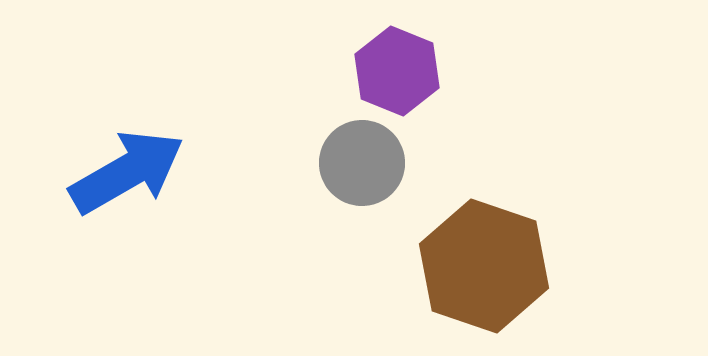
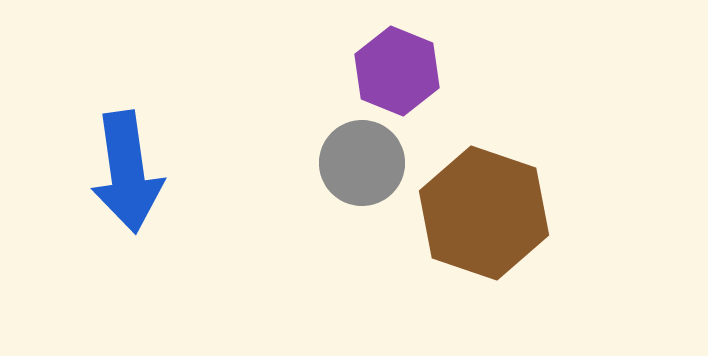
blue arrow: rotated 112 degrees clockwise
brown hexagon: moved 53 px up
